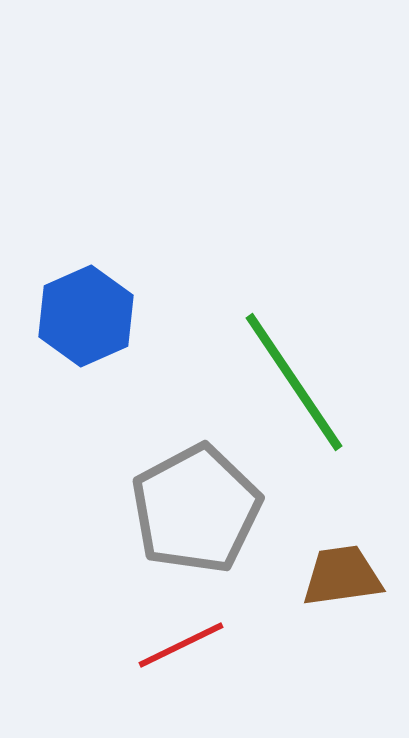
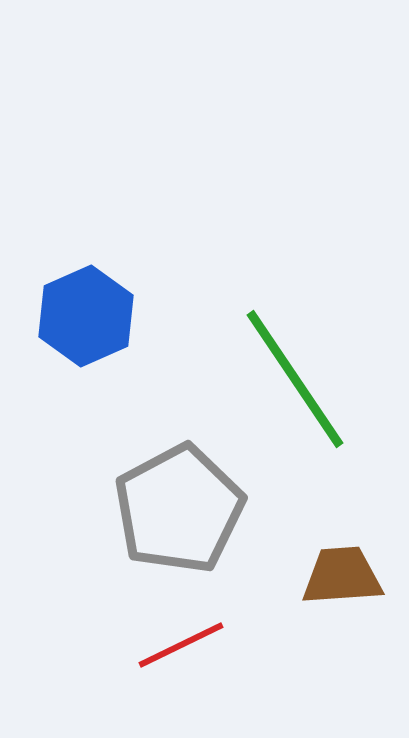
green line: moved 1 px right, 3 px up
gray pentagon: moved 17 px left
brown trapezoid: rotated 4 degrees clockwise
